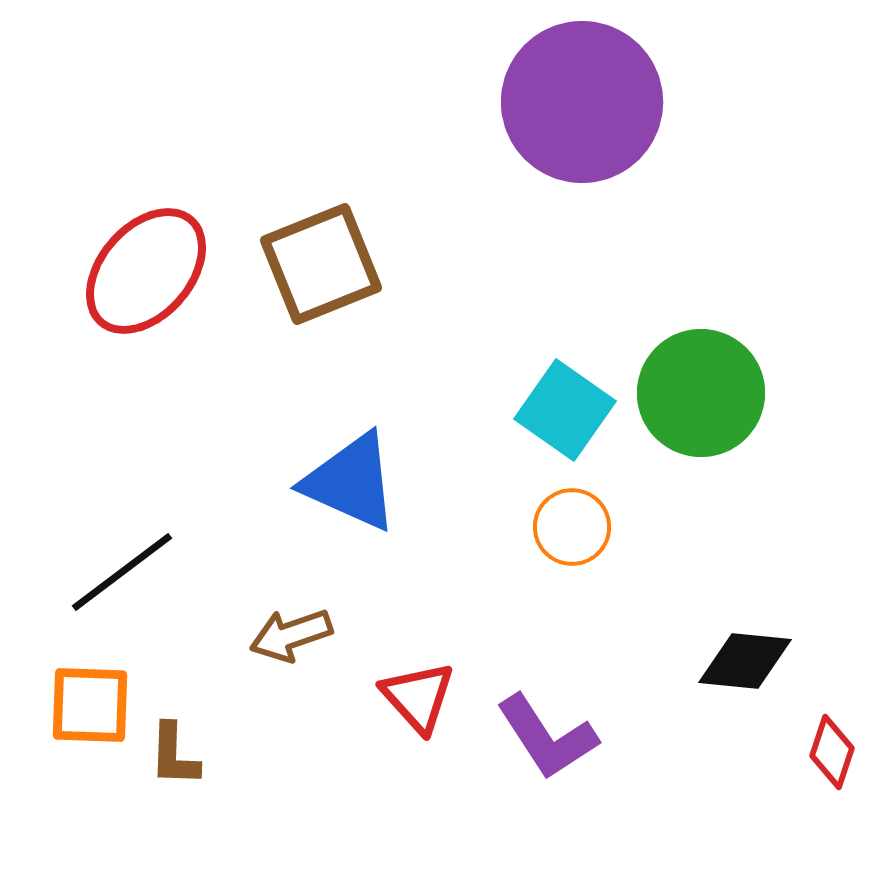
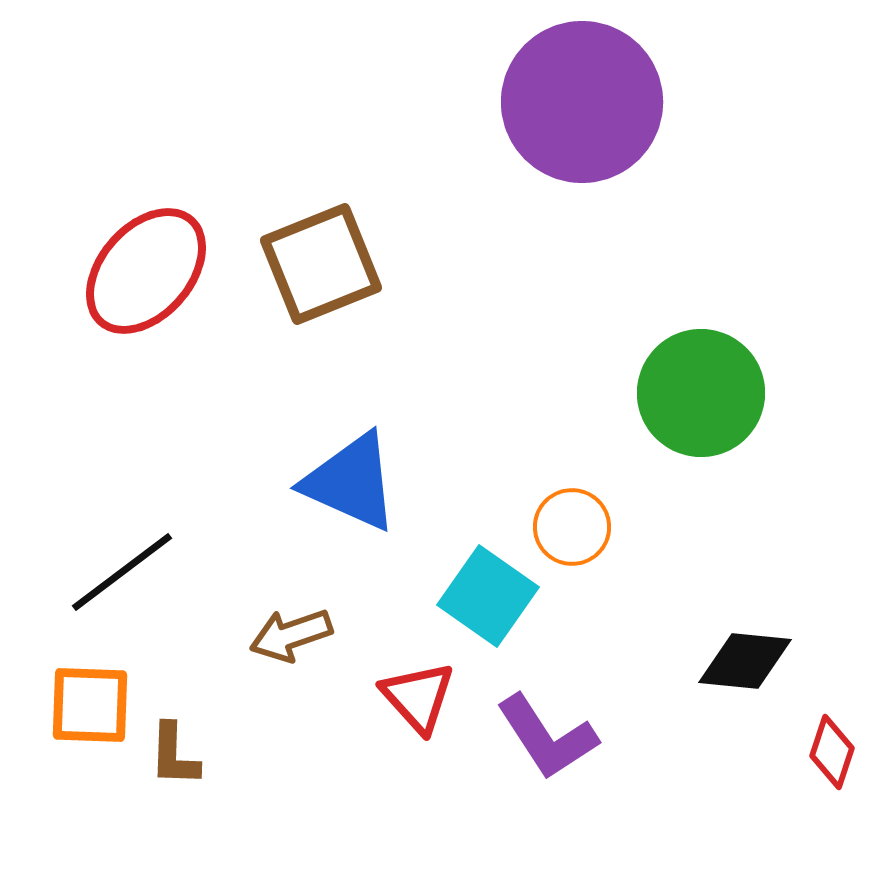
cyan square: moved 77 px left, 186 px down
